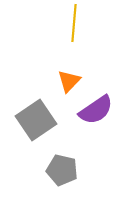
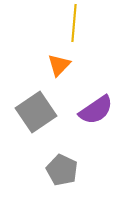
orange triangle: moved 10 px left, 16 px up
gray square: moved 8 px up
gray pentagon: rotated 12 degrees clockwise
